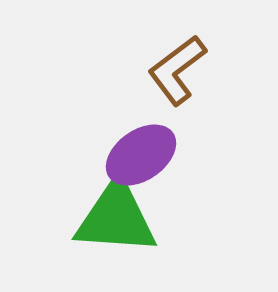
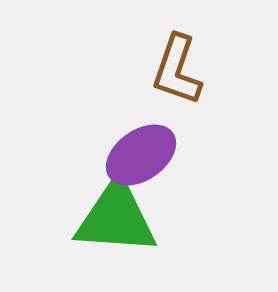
brown L-shape: rotated 34 degrees counterclockwise
